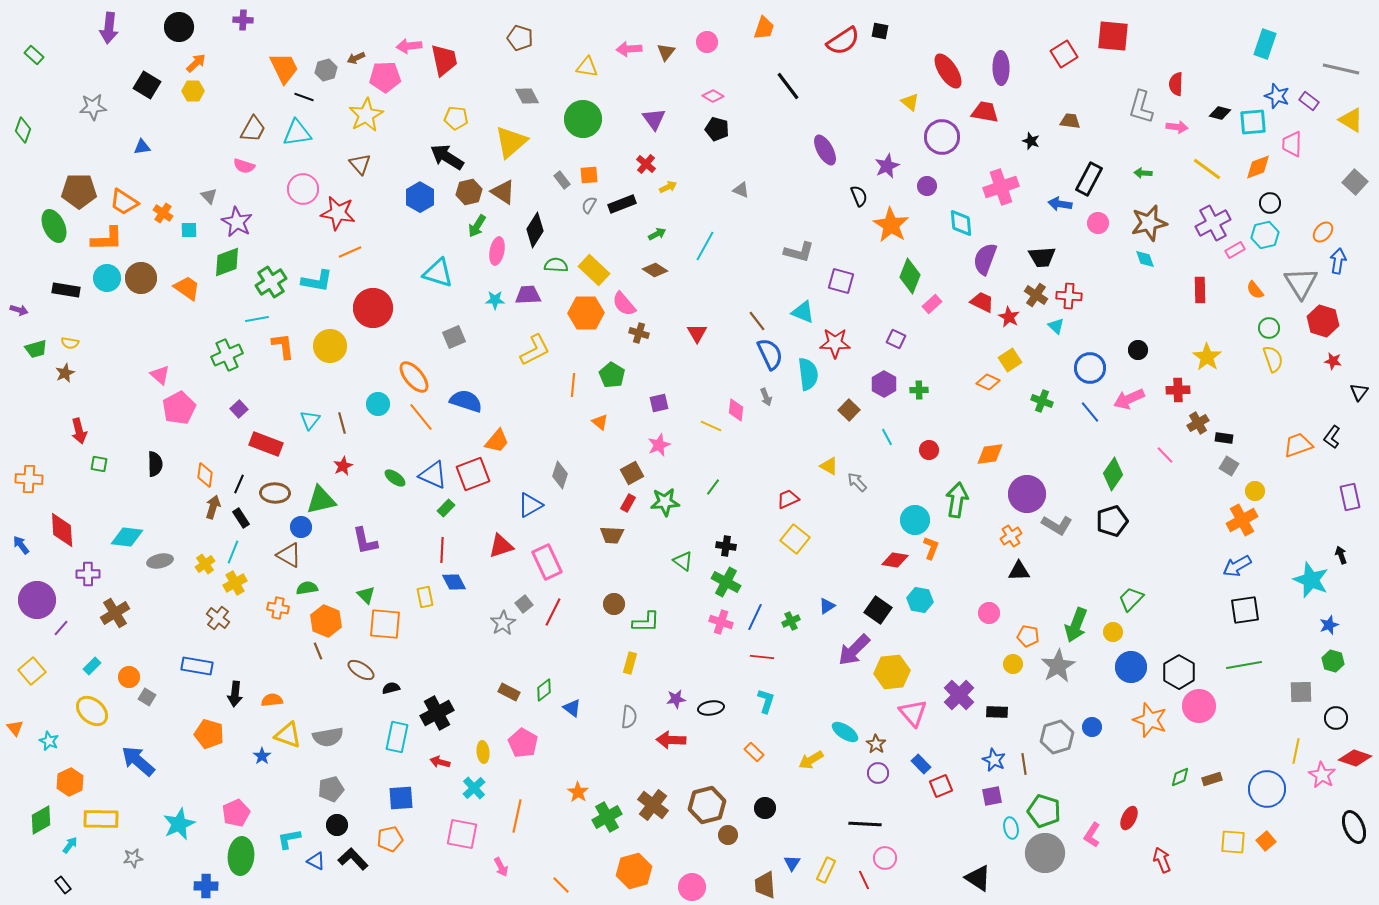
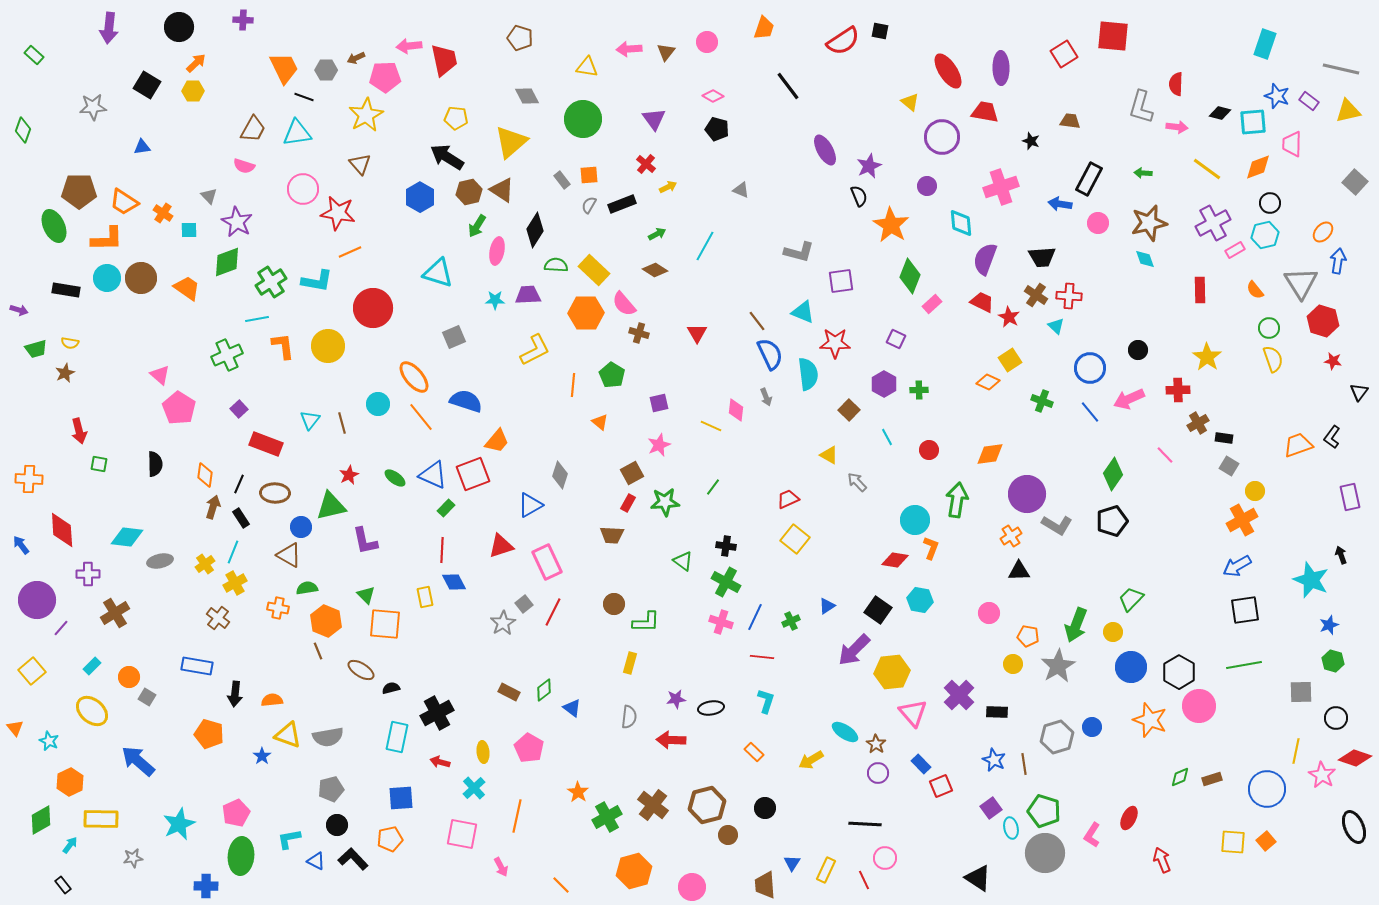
gray hexagon at (326, 70): rotated 15 degrees clockwise
yellow triangle at (1351, 120): moved 3 px left, 9 px up; rotated 44 degrees counterclockwise
purple star at (887, 166): moved 18 px left
brown triangle at (503, 192): moved 1 px left, 2 px up
purple square at (841, 281): rotated 24 degrees counterclockwise
yellow circle at (330, 346): moved 2 px left
pink pentagon at (179, 408): rotated 12 degrees counterclockwise
red star at (343, 466): moved 6 px right, 9 px down
yellow triangle at (829, 466): moved 11 px up
green triangle at (321, 500): moved 10 px right, 6 px down
pink pentagon at (523, 743): moved 6 px right, 5 px down
purple square at (992, 796): moved 1 px left, 12 px down; rotated 25 degrees counterclockwise
